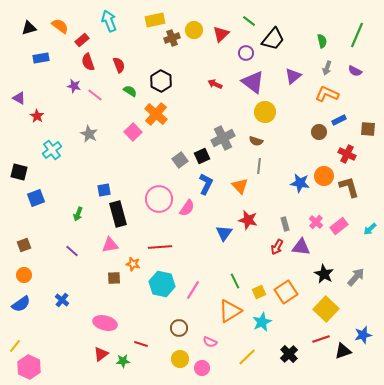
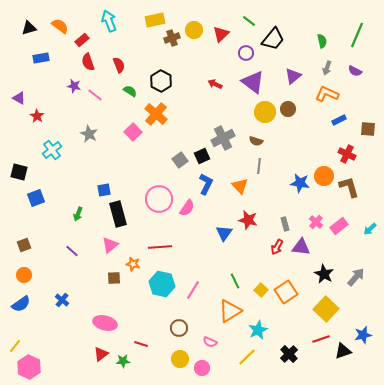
brown circle at (319, 132): moved 31 px left, 23 px up
pink triangle at (110, 245): rotated 30 degrees counterclockwise
yellow square at (259, 292): moved 2 px right, 2 px up; rotated 24 degrees counterclockwise
cyan star at (262, 322): moved 4 px left, 8 px down
